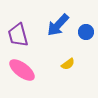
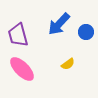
blue arrow: moved 1 px right, 1 px up
pink ellipse: moved 1 px up; rotated 8 degrees clockwise
